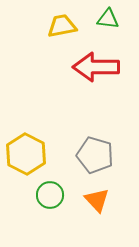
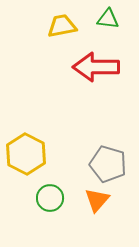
gray pentagon: moved 13 px right, 9 px down
green circle: moved 3 px down
orange triangle: rotated 24 degrees clockwise
